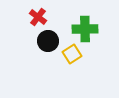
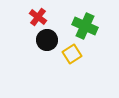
green cross: moved 3 px up; rotated 25 degrees clockwise
black circle: moved 1 px left, 1 px up
